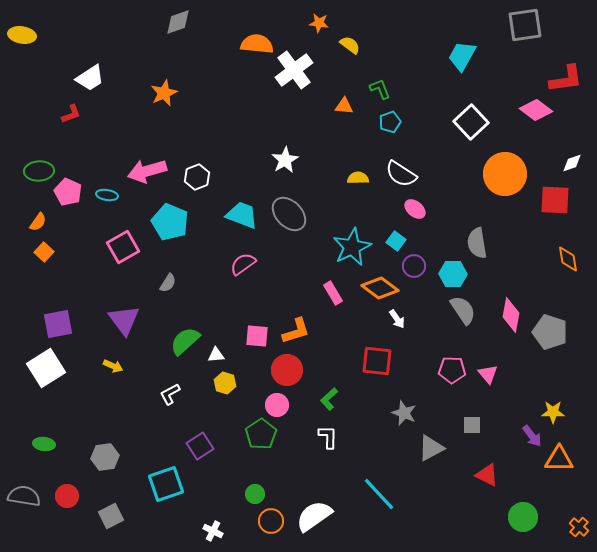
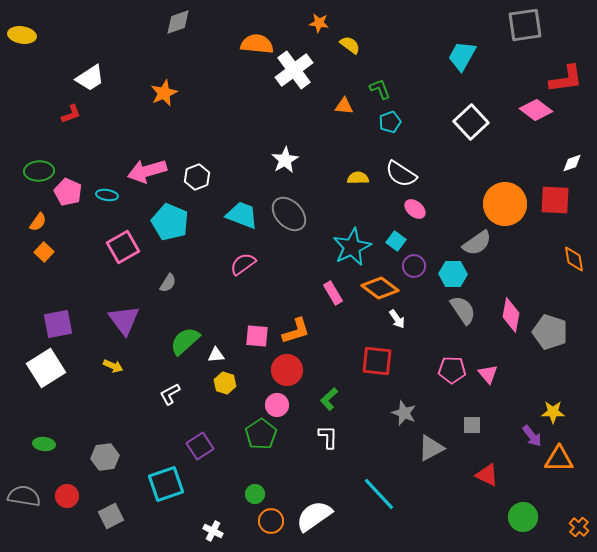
orange circle at (505, 174): moved 30 px down
gray semicircle at (477, 243): rotated 116 degrees counterclockwise
orange diamond at (568, 259): moved 6 px right
